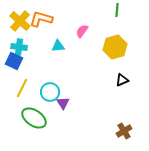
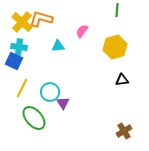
yellow cross: moved 2 px right, 1 px down
black triangle: rotated 16 degrees clockwise
green ellipse: rotated 15 degrees clockwise
